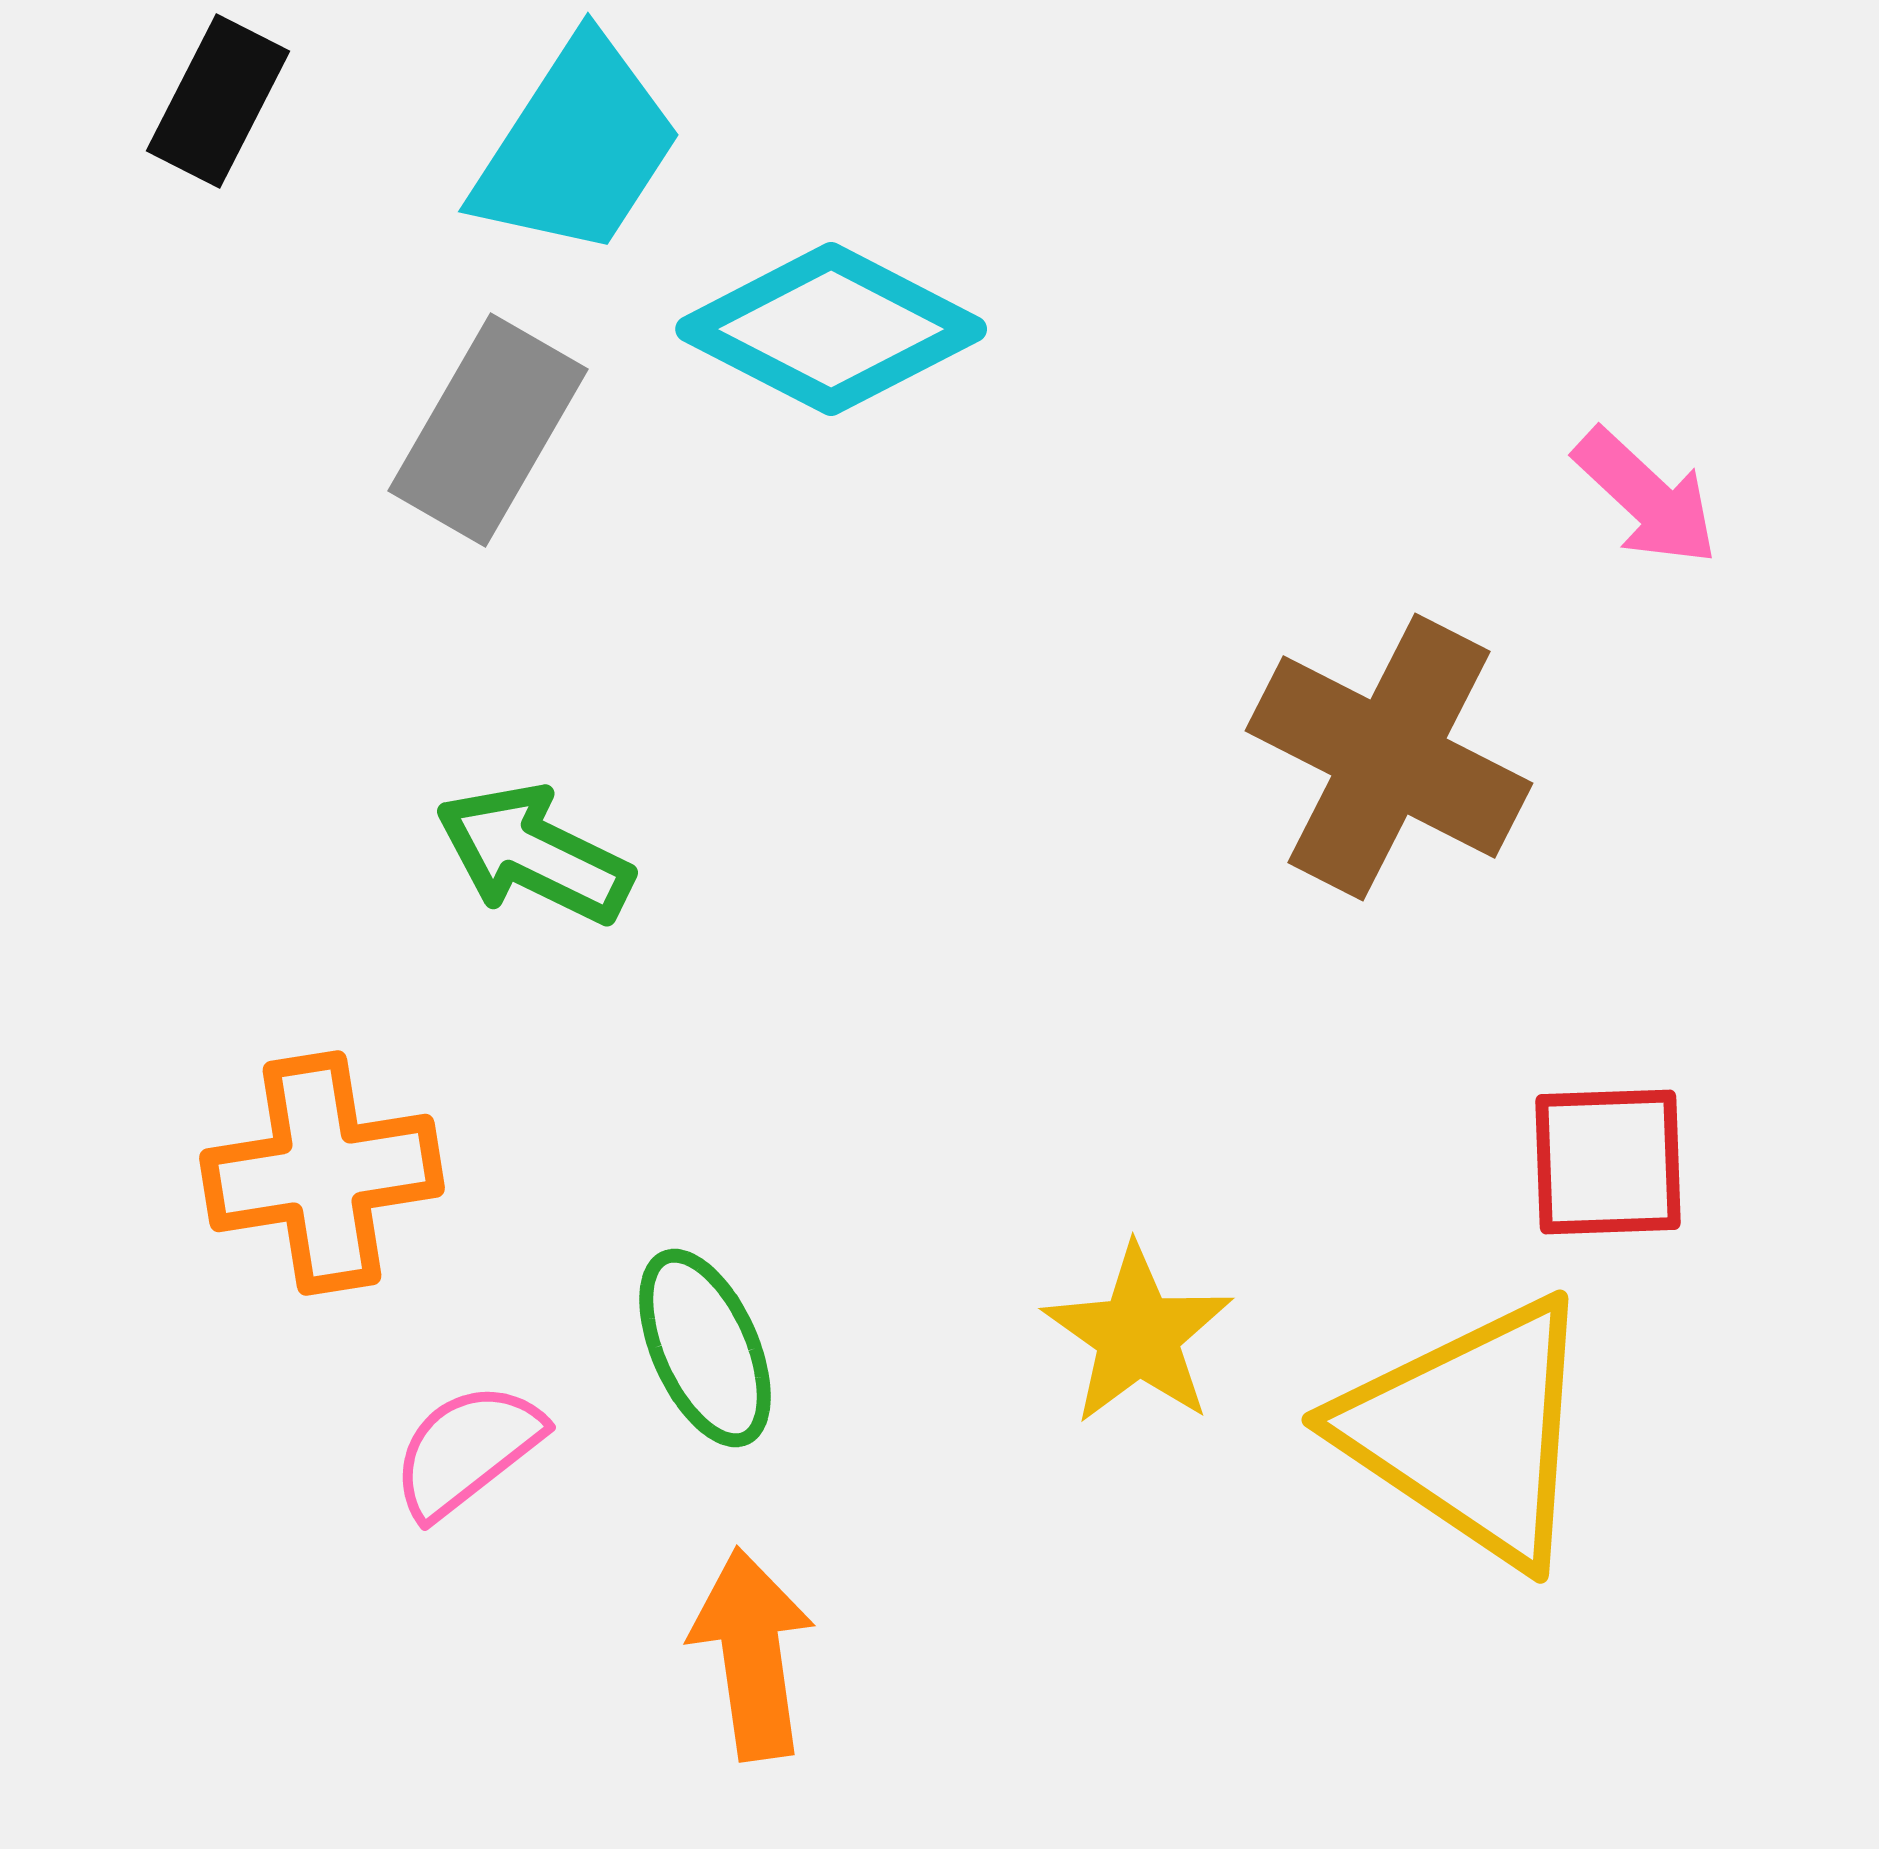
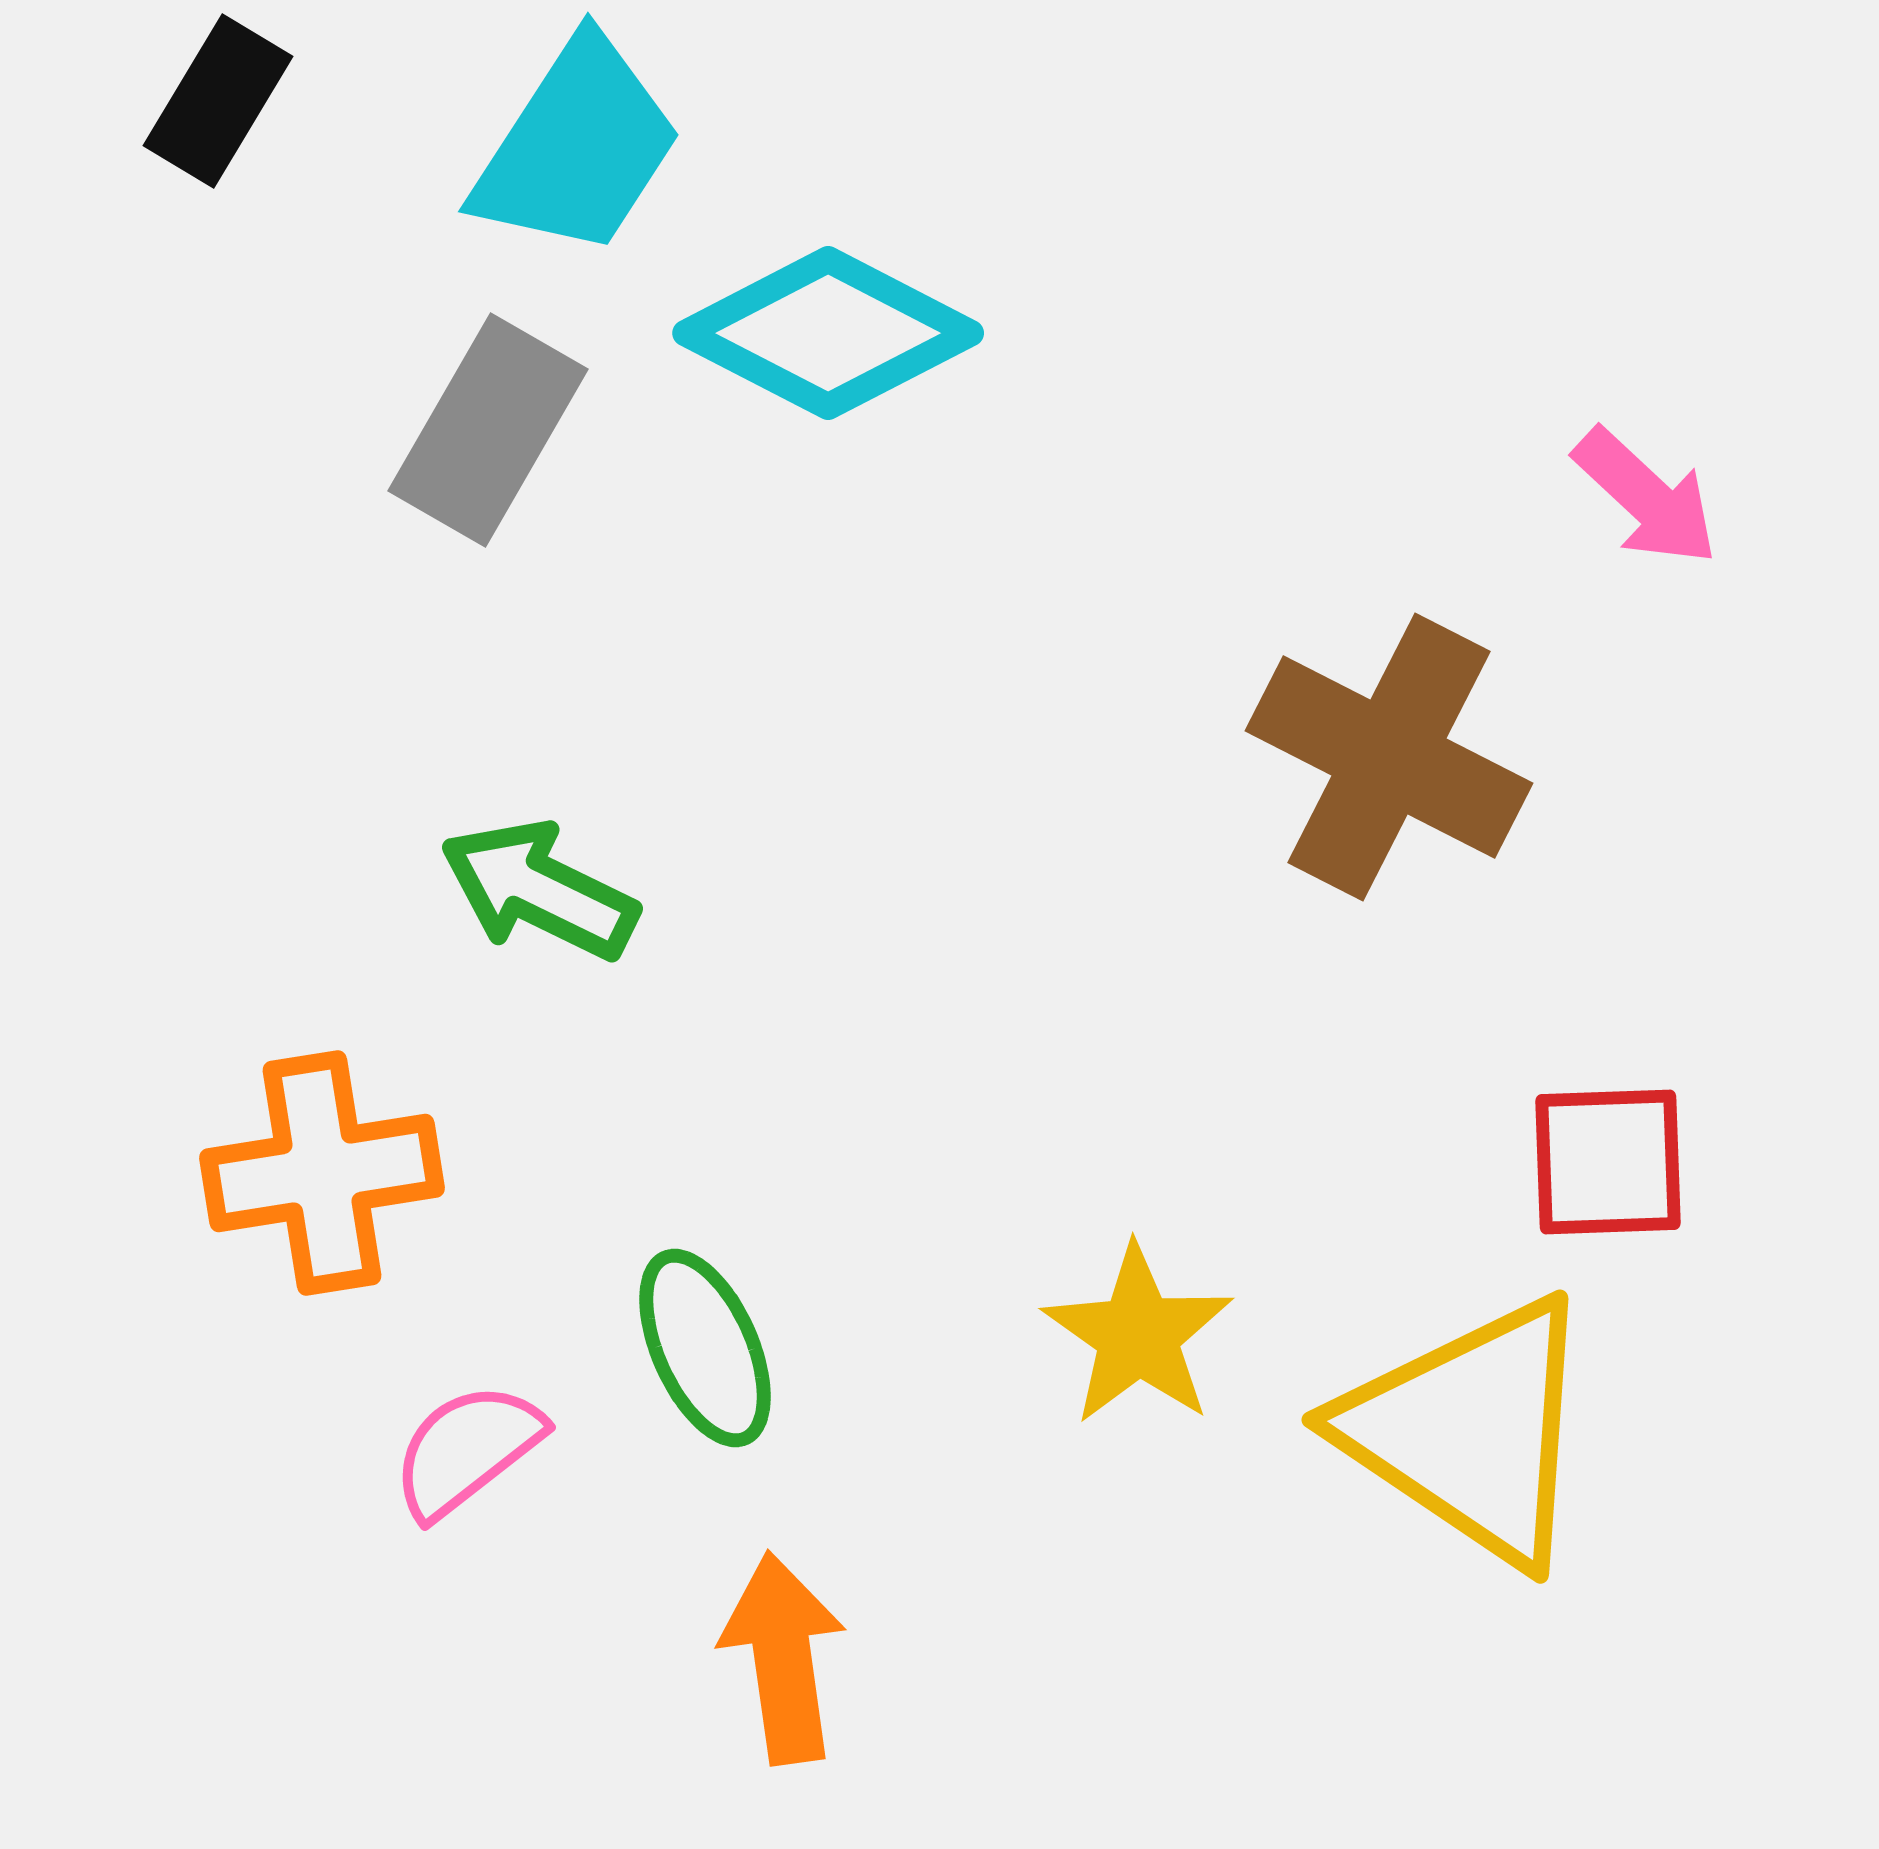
black rectangle: rotated 4 degrees clockwise
cyan diamond: moved 3 px left, 4 px down
green arrow: moved 5 px right, 36 px down
orange arrow: moved 31 px right, 4 px down
